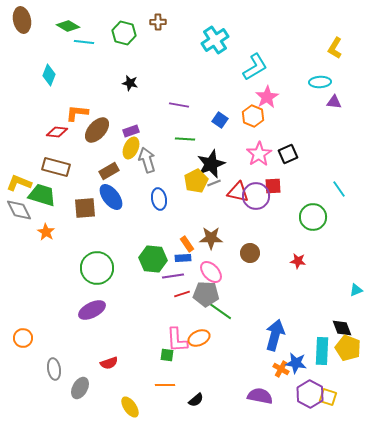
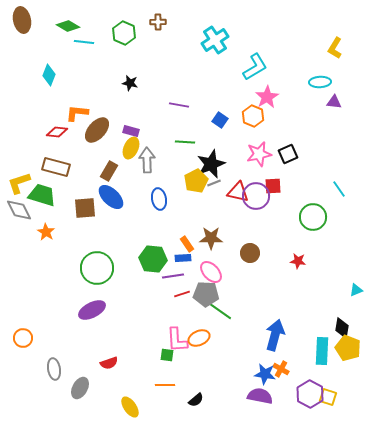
green hexagon at (124, 33): rotated 10 degrees clockwise
purple rectangle at (131, 131): rotated 35 degrees clockwise
green line at (185, 139): moved 3 px down
pink star at (259, 154): rotated 20 degrees clockwise
gray arrow at (147, 160): rotated 15 degrees clockwise
brown rectangle at (109, 171): rotated 30 degrees counterclockwise
yellow L-shape at (19, 183): rotated 40 degrees counterclockwise
blue ellipse at (111, 197): rotated 8 degrees counterclockwise
black diamond at (342, 328): rotated 30 degrees clockwise
blue star at (296, 363): moved 31 px left, 11 px down
